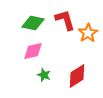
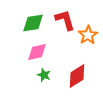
green diamond: rotated 20 degrees counterclockwise
orange star: moved 2 px down
pink diamond: moved 4 px right, 1 px down
